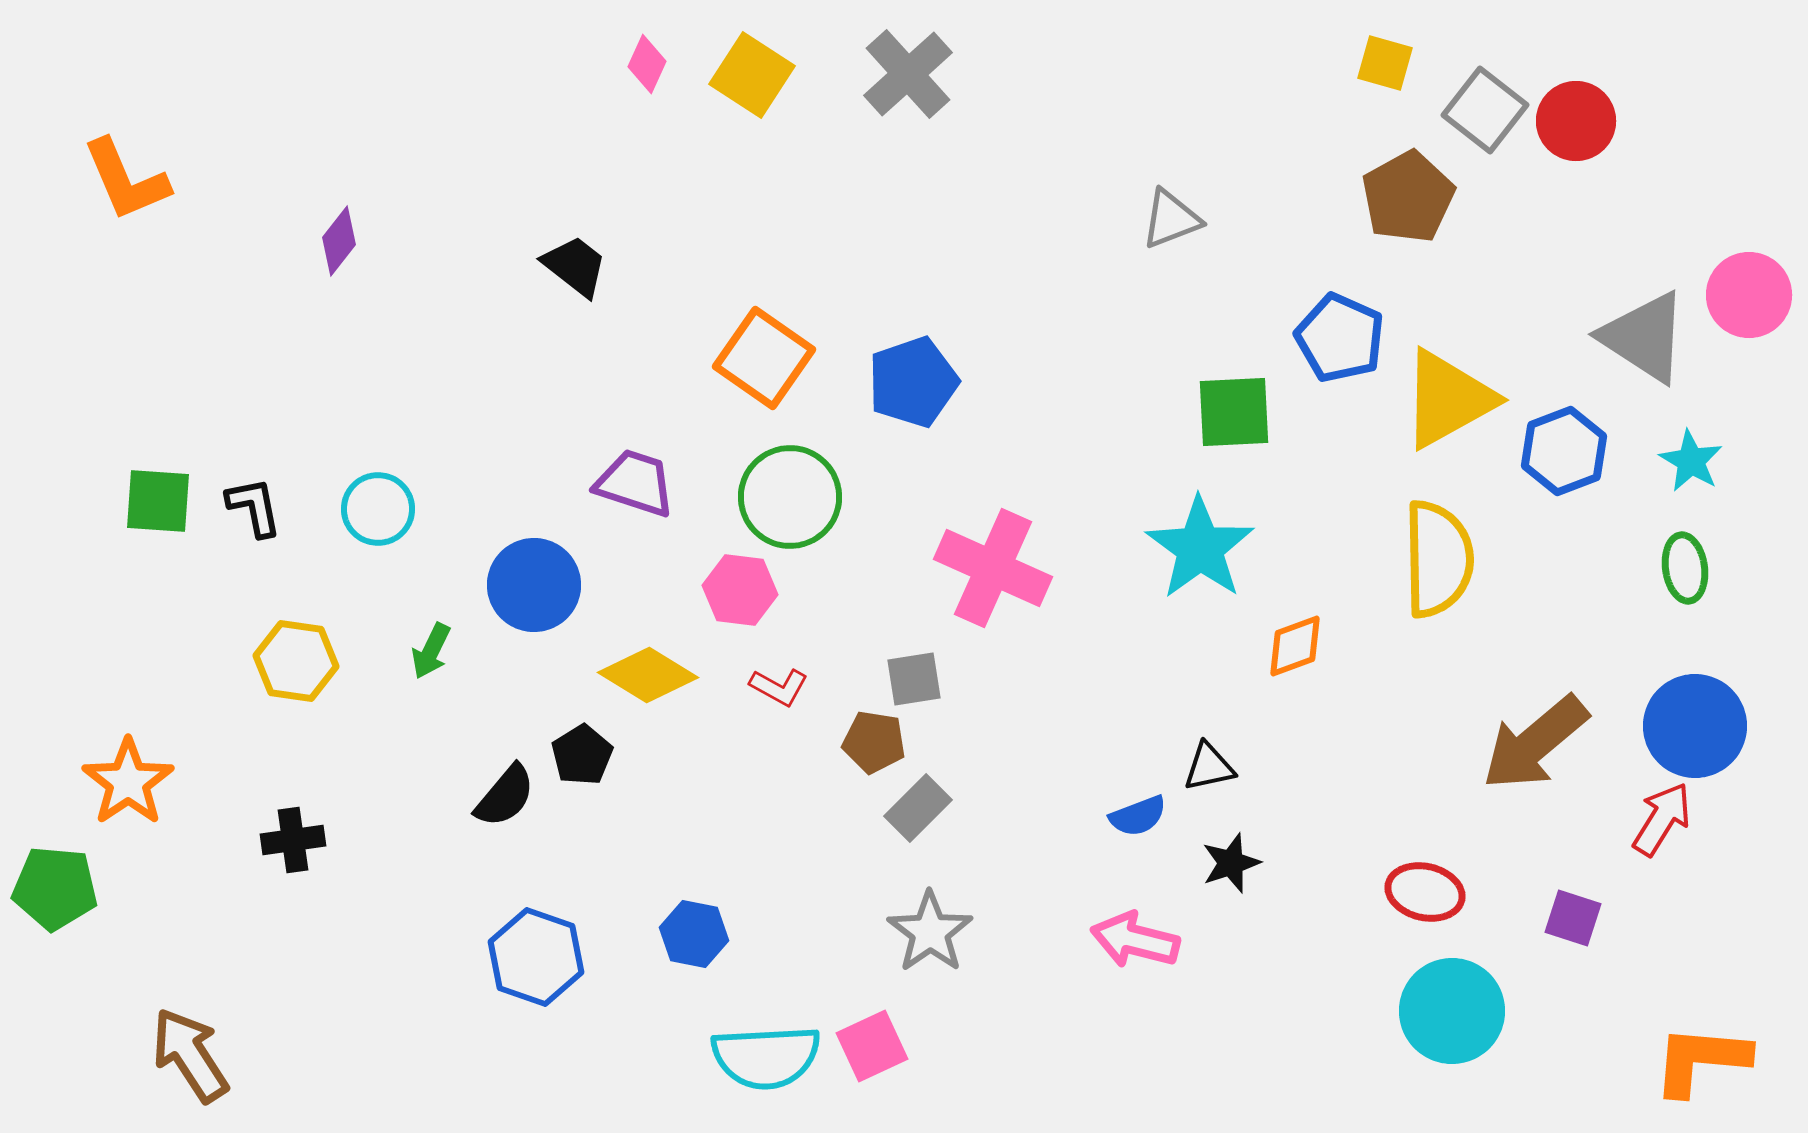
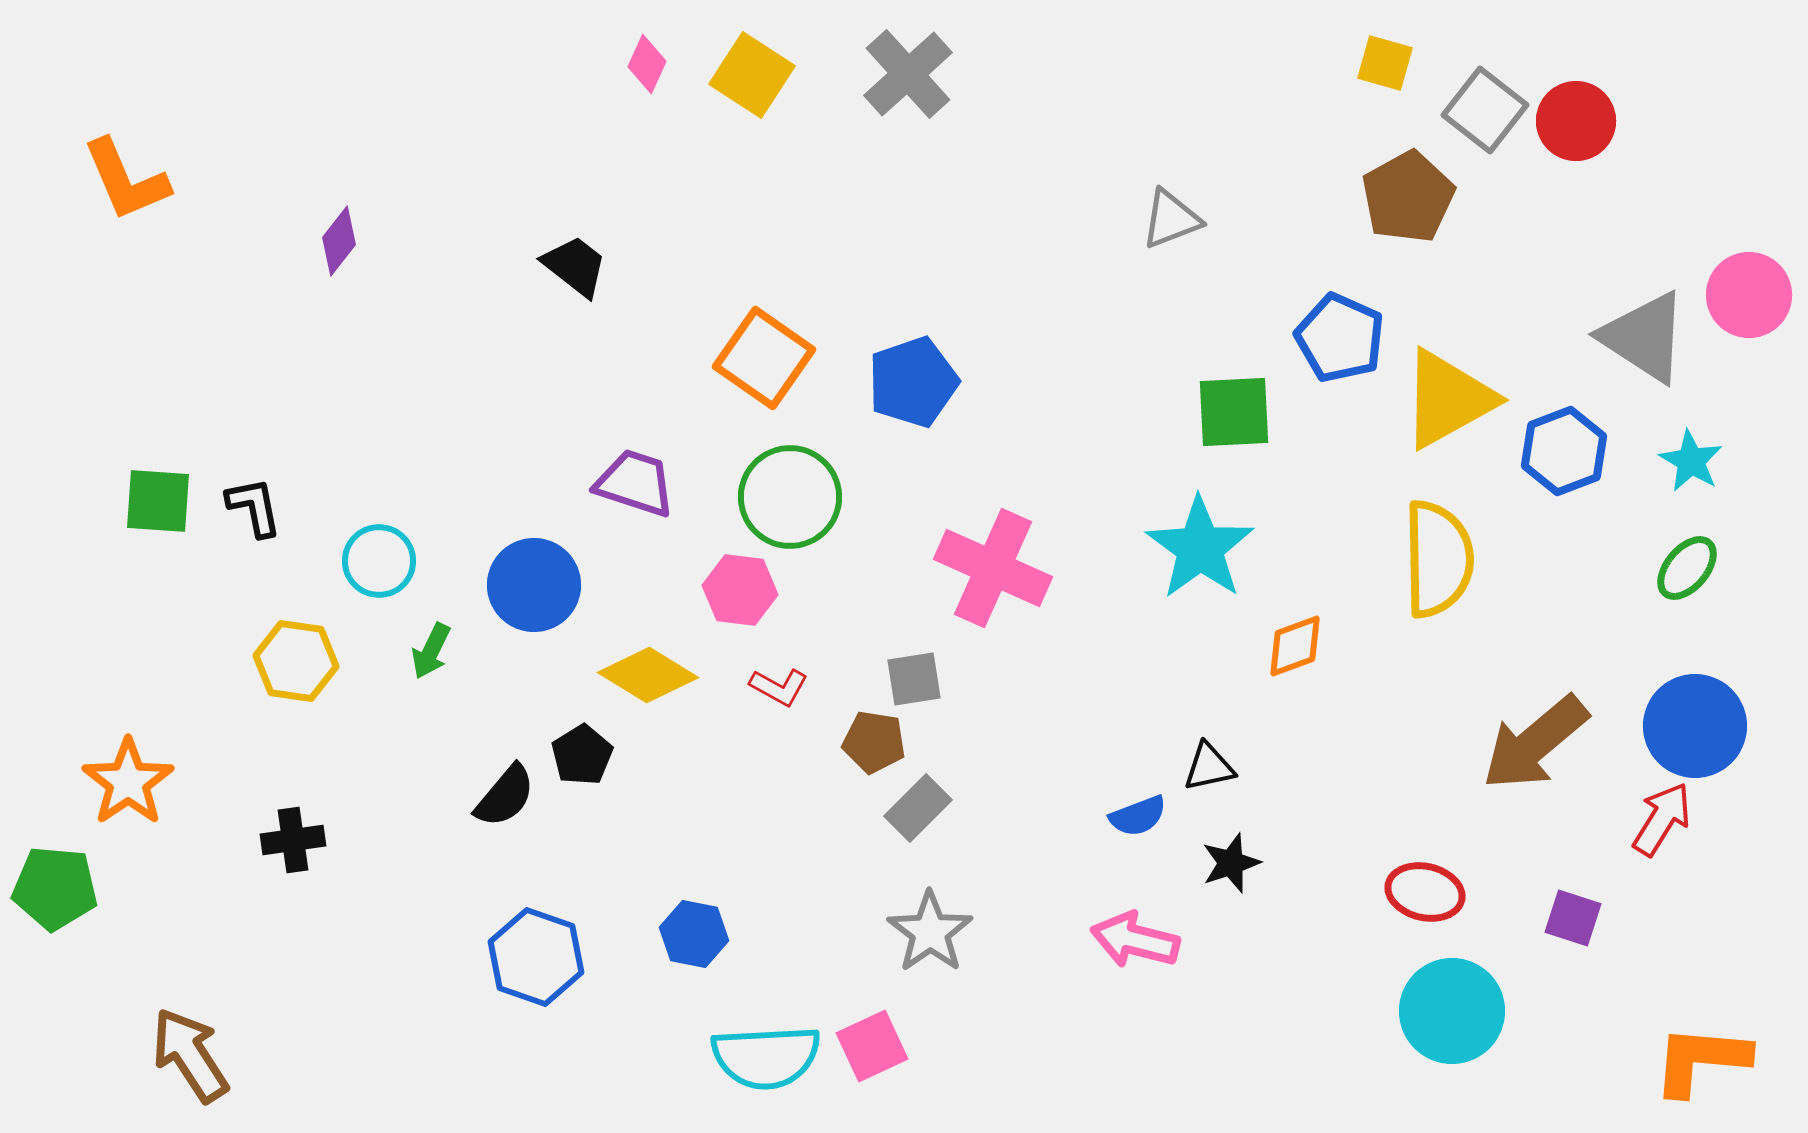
cyan circle at (378, 509): moved 1 px right, 52 px down
green ellipse at (1685, 568): moved 2 px right; rotated 48 degrees clockwise
